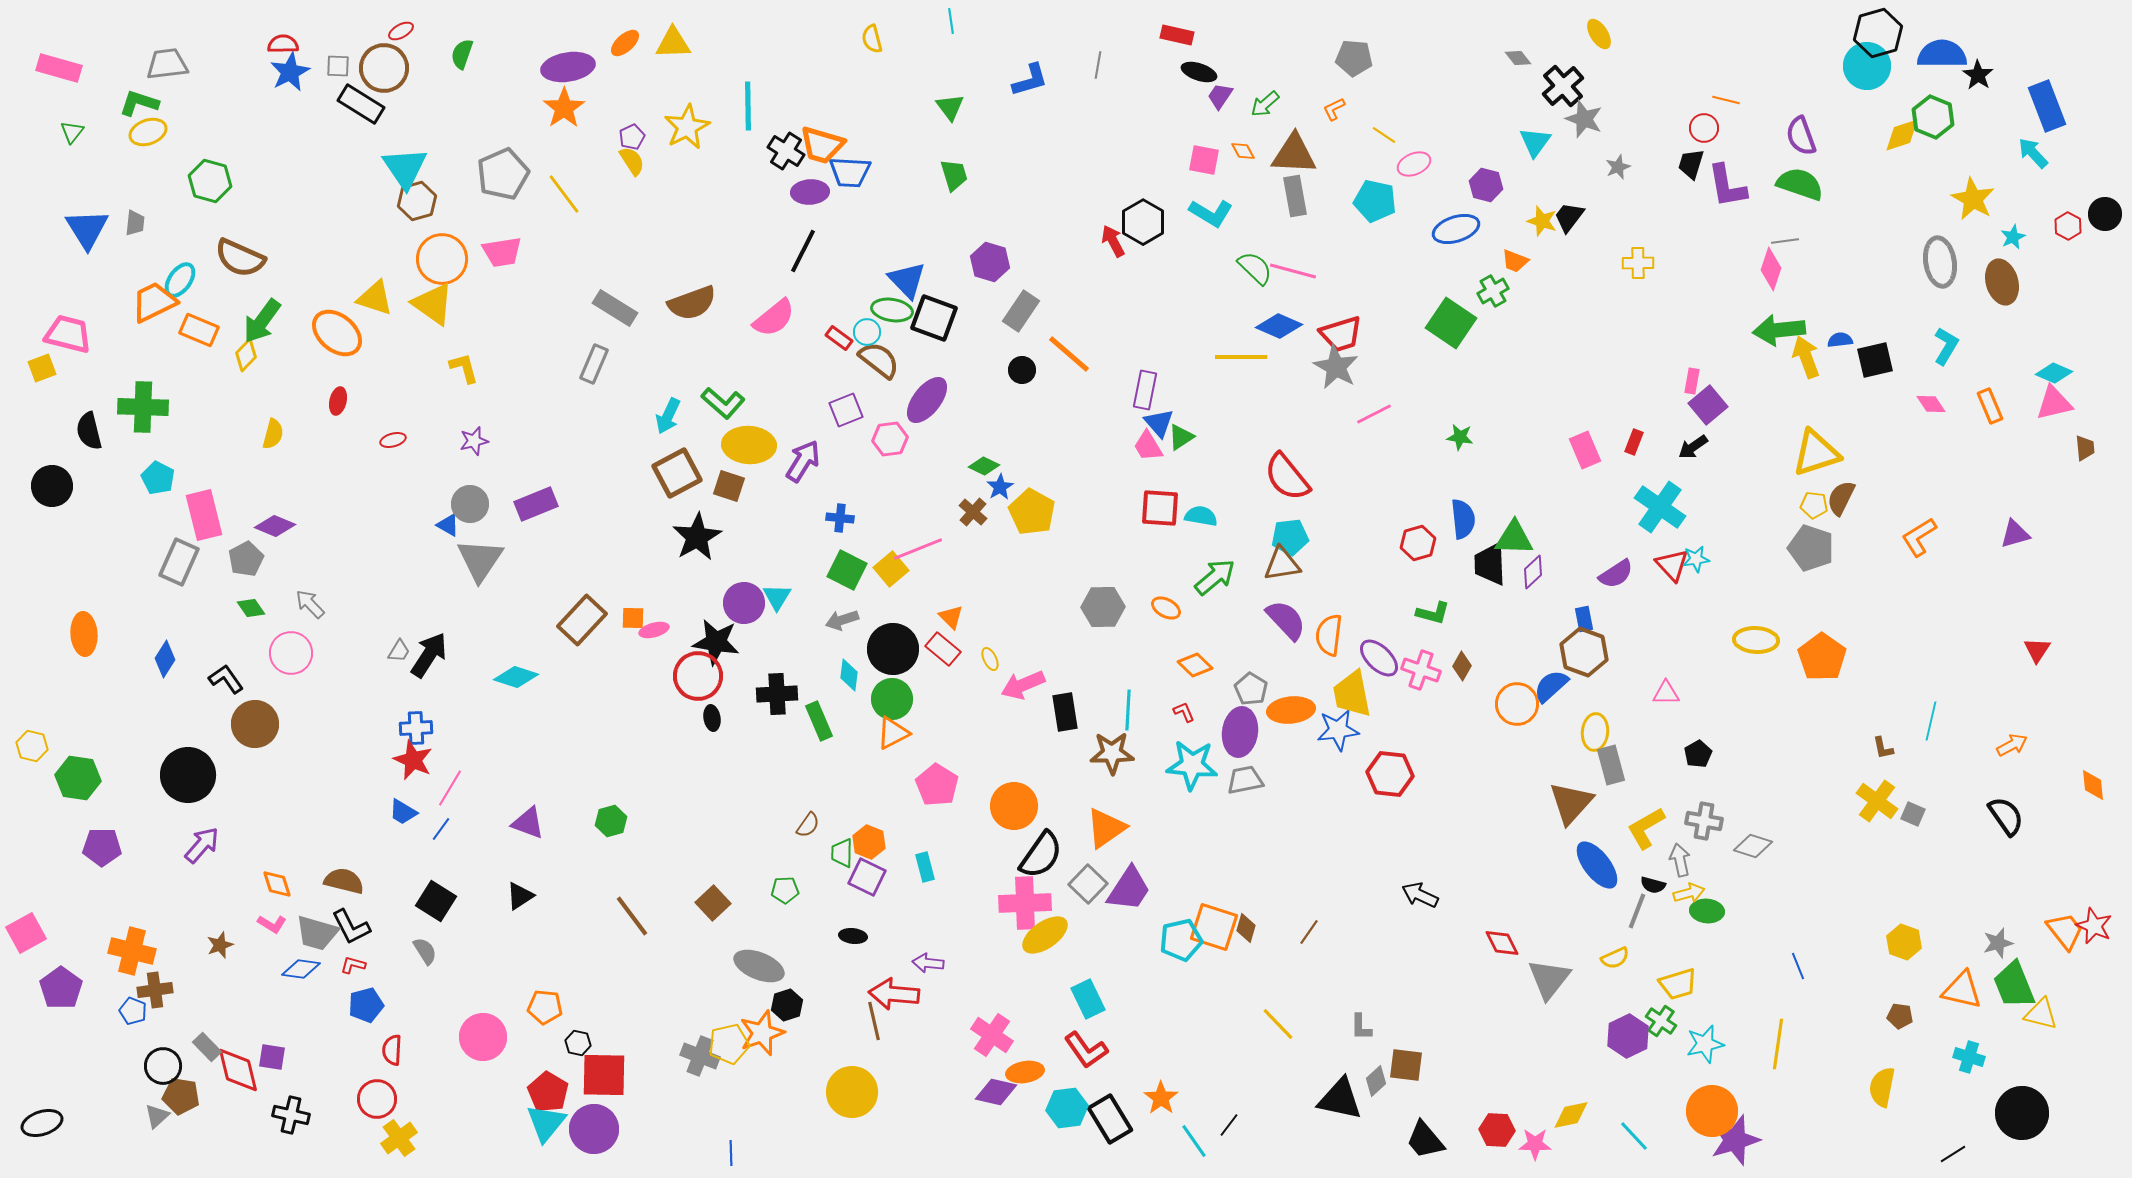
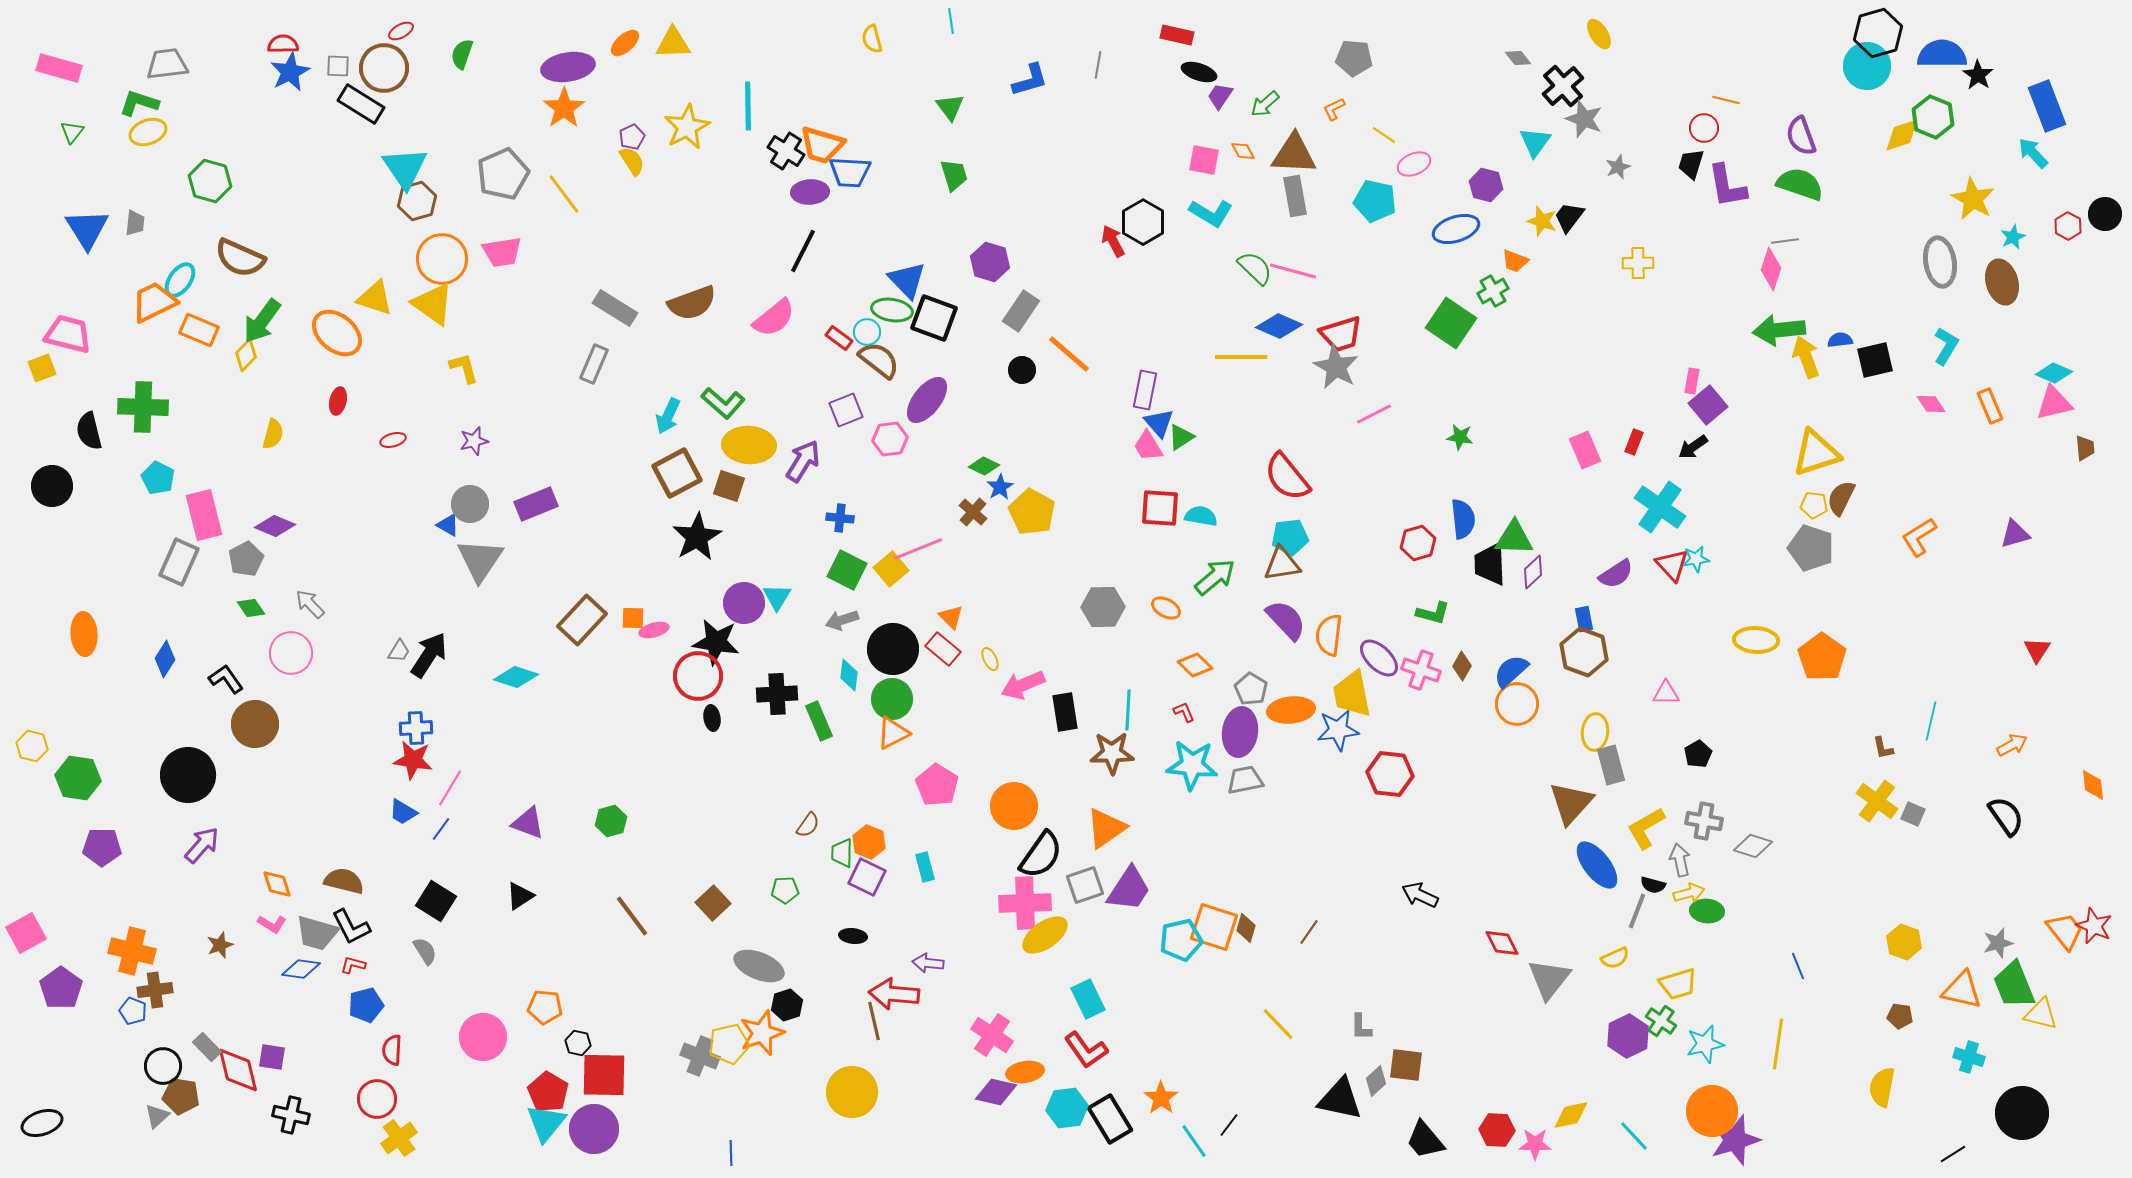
blue semicircle at (1551, 686): moved 40 px left, 15 px up
red star at (413, 760): rotated 15 degrees counterclockwise
gray square at (1088, 884): moved 3 px left, 1 px down; rotated 27 degrees clockwise
